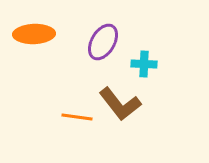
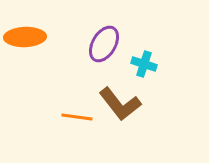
orange ellipse: moved 9 px left, 3 px down
purple ellipse: moved 1 px right, 2 px down
cyan cross: rotated 15 degrees clockwise
